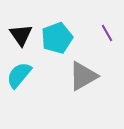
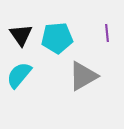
purple line: rotated 24 degrees clockwise
cyan pentagon: rotated 16 degrees clockwise
